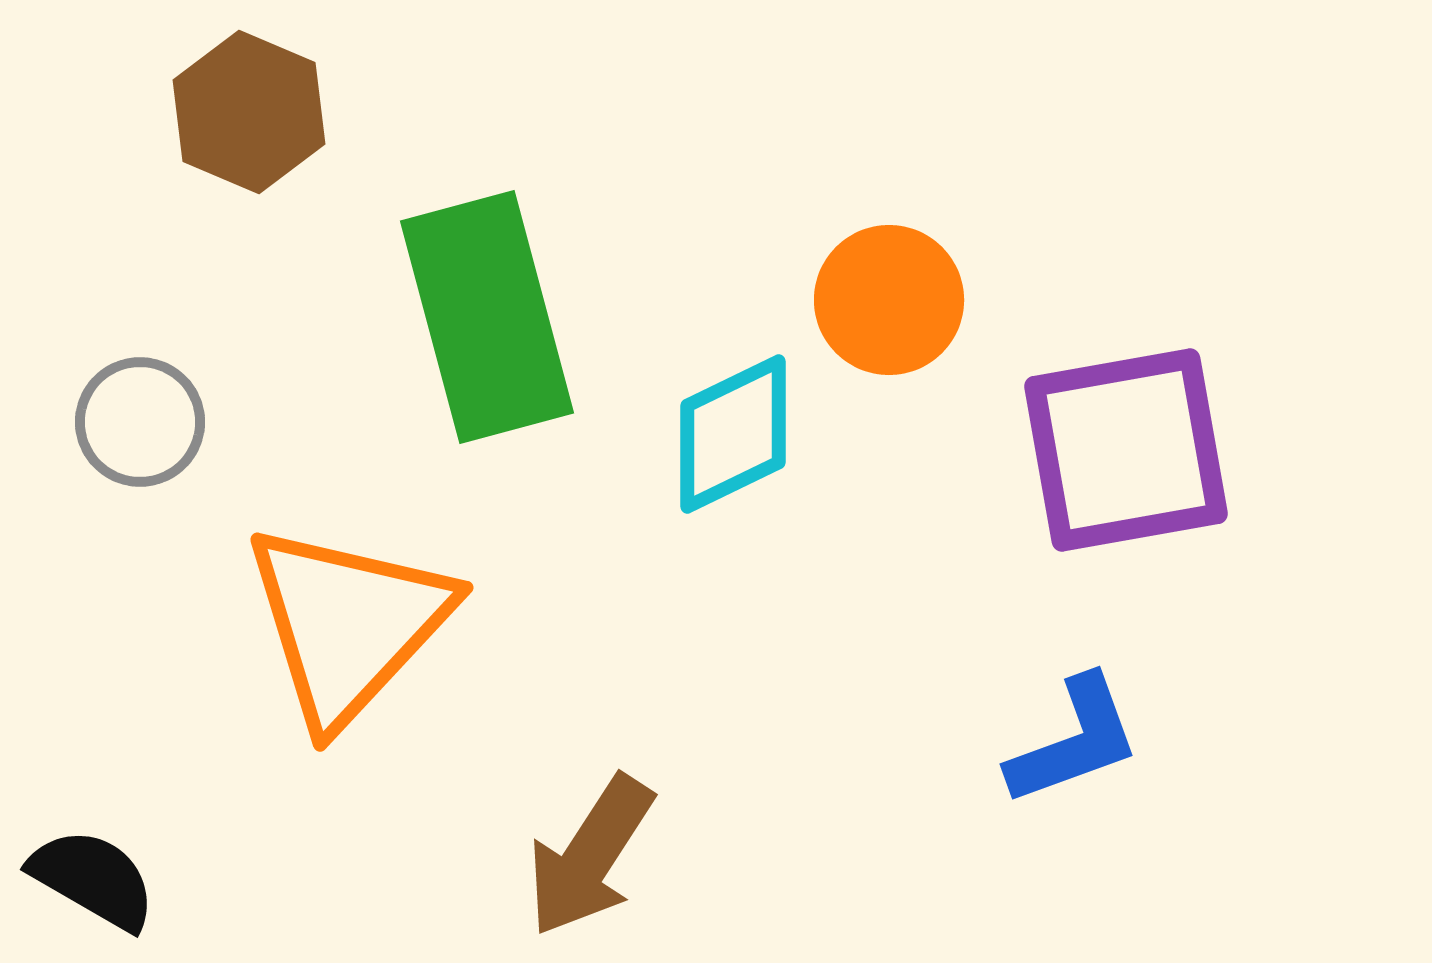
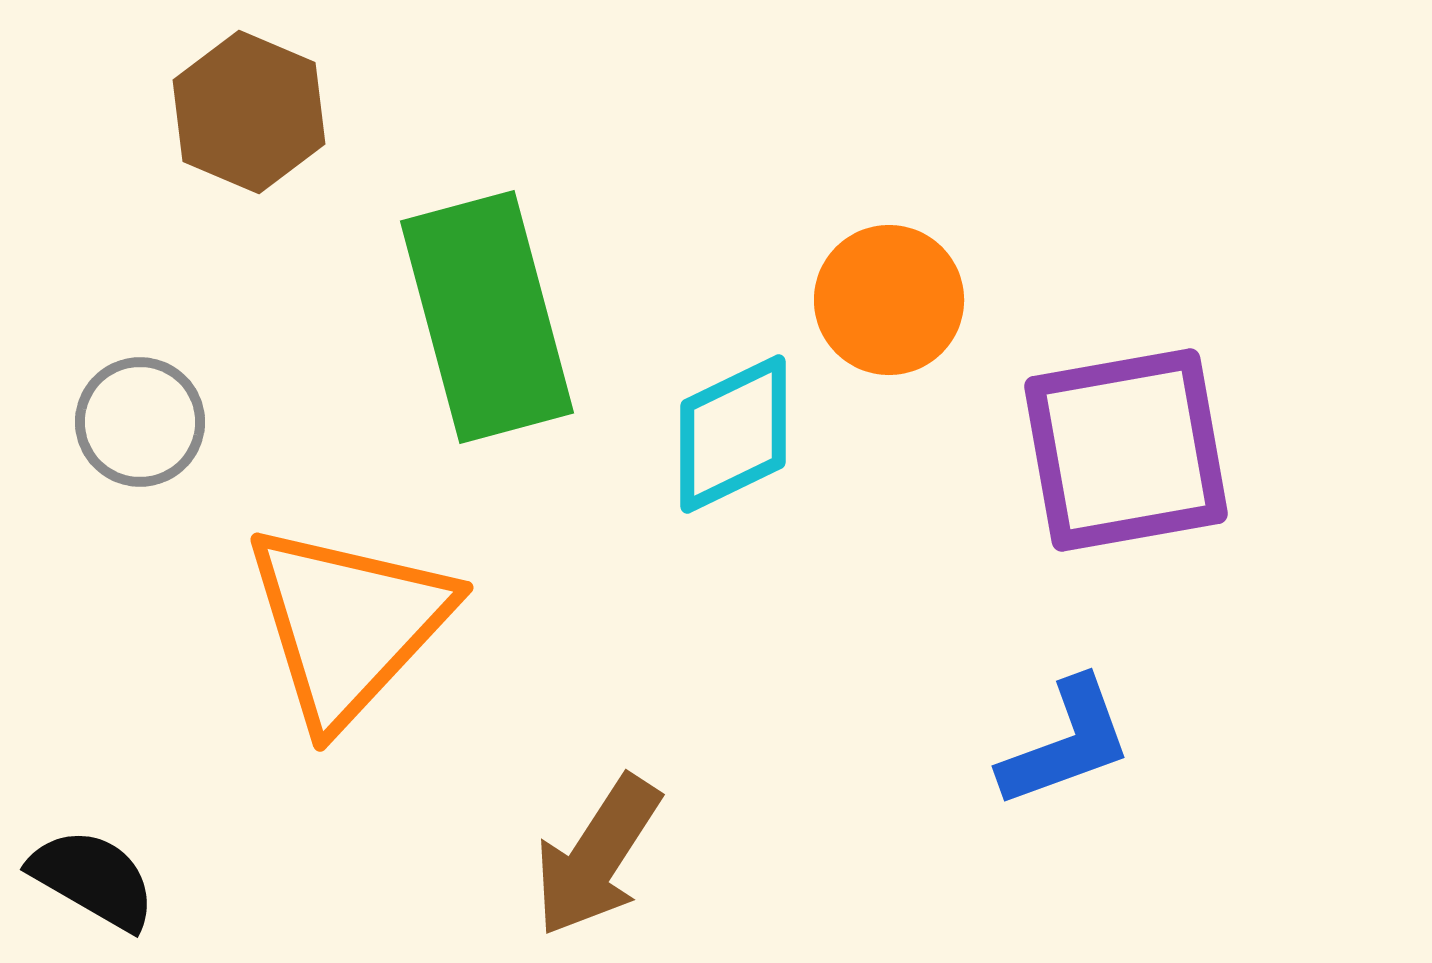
blue L-shape: moved 8 px left, 2 px down
brown arrow: moved 7 px right
